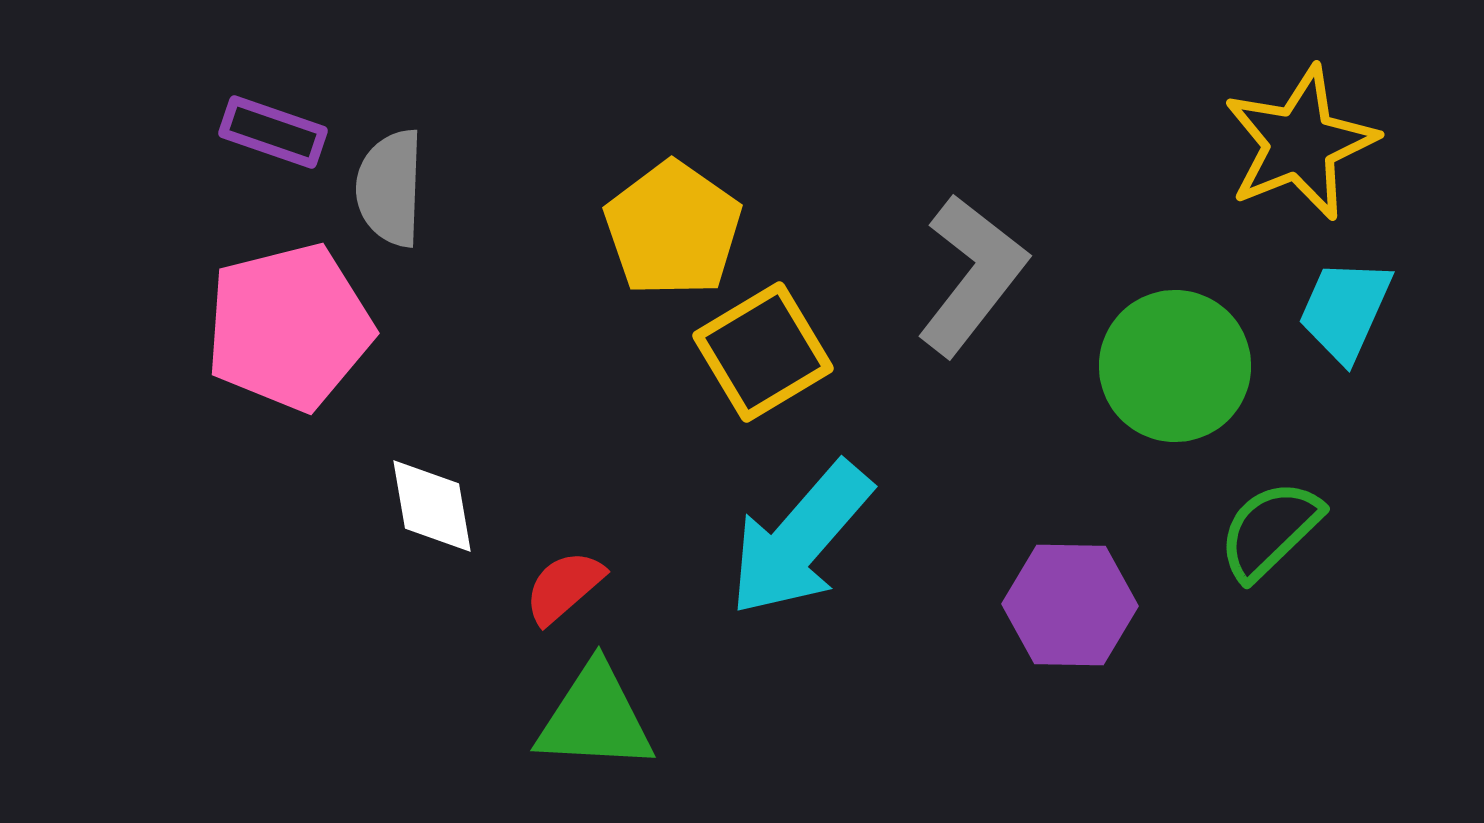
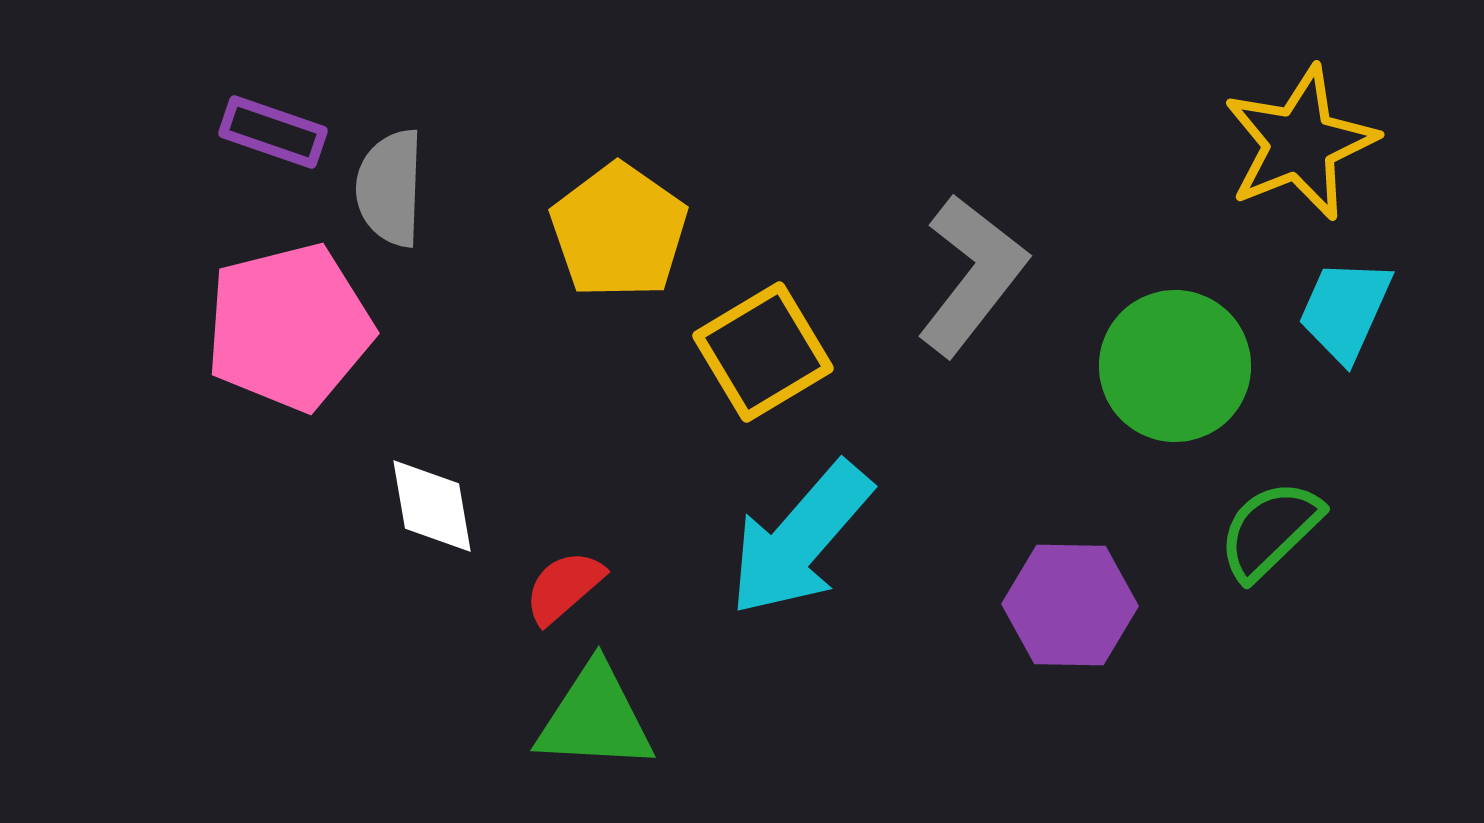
yellow pentagon: moved 54 px left, 2 px down
